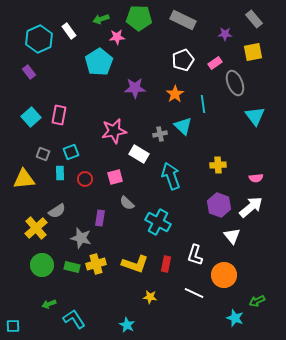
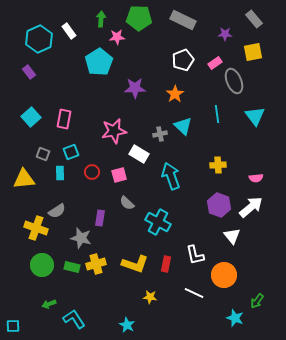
green arrow at (101, 19): rotated 112 degrees clockwise
gray ellipse at (235, 83): moved 1 px left, 2 px up
cyan line at (203, 104): moved 14 px right, 10 px down
pink rectangle at (59, 115): moved 5 px right, 4 px down
pink square at (115, 177): moved 4 px right, 2 px up
red circle at (85, 179): moved 7 px right, 7 px up
yellow cross at (36, 228): rotated 30 degrees counterclockwise
white L-shape at (195, 255): rotated 30 degrees counterclockwise
green arrow at (257, 301): rotated 28 degrees counterclockwise
